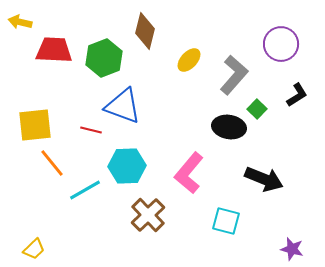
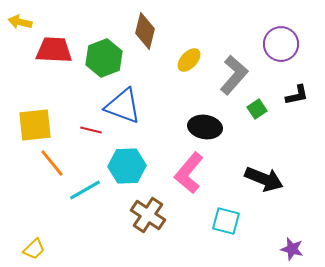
black L-shape: rotated 20 degrees clockwise
green square: rotated 12 degrees clockwise
black ellipse: moved 24 px left
brown cross: rotated 12 degrees counterclockwise
